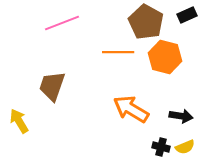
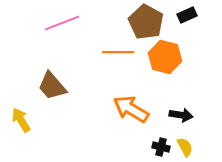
brown trapezoid: rotated 60 degrees counterclockwise
black arrow: moved 1 px up
yellow arrow: moved 2 px right, 1 px up
yellow semicircle: rotated 96 degrees counterclockwise
